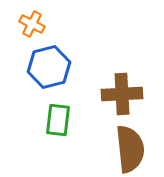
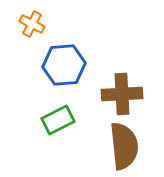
blue hexagon: moved 15 px right, 2 px up; rotated 9 degrees clockwise
green rectangle: rotated 56 degrees clockwise
brown semicircle: moved 6 px left, 3 px up
